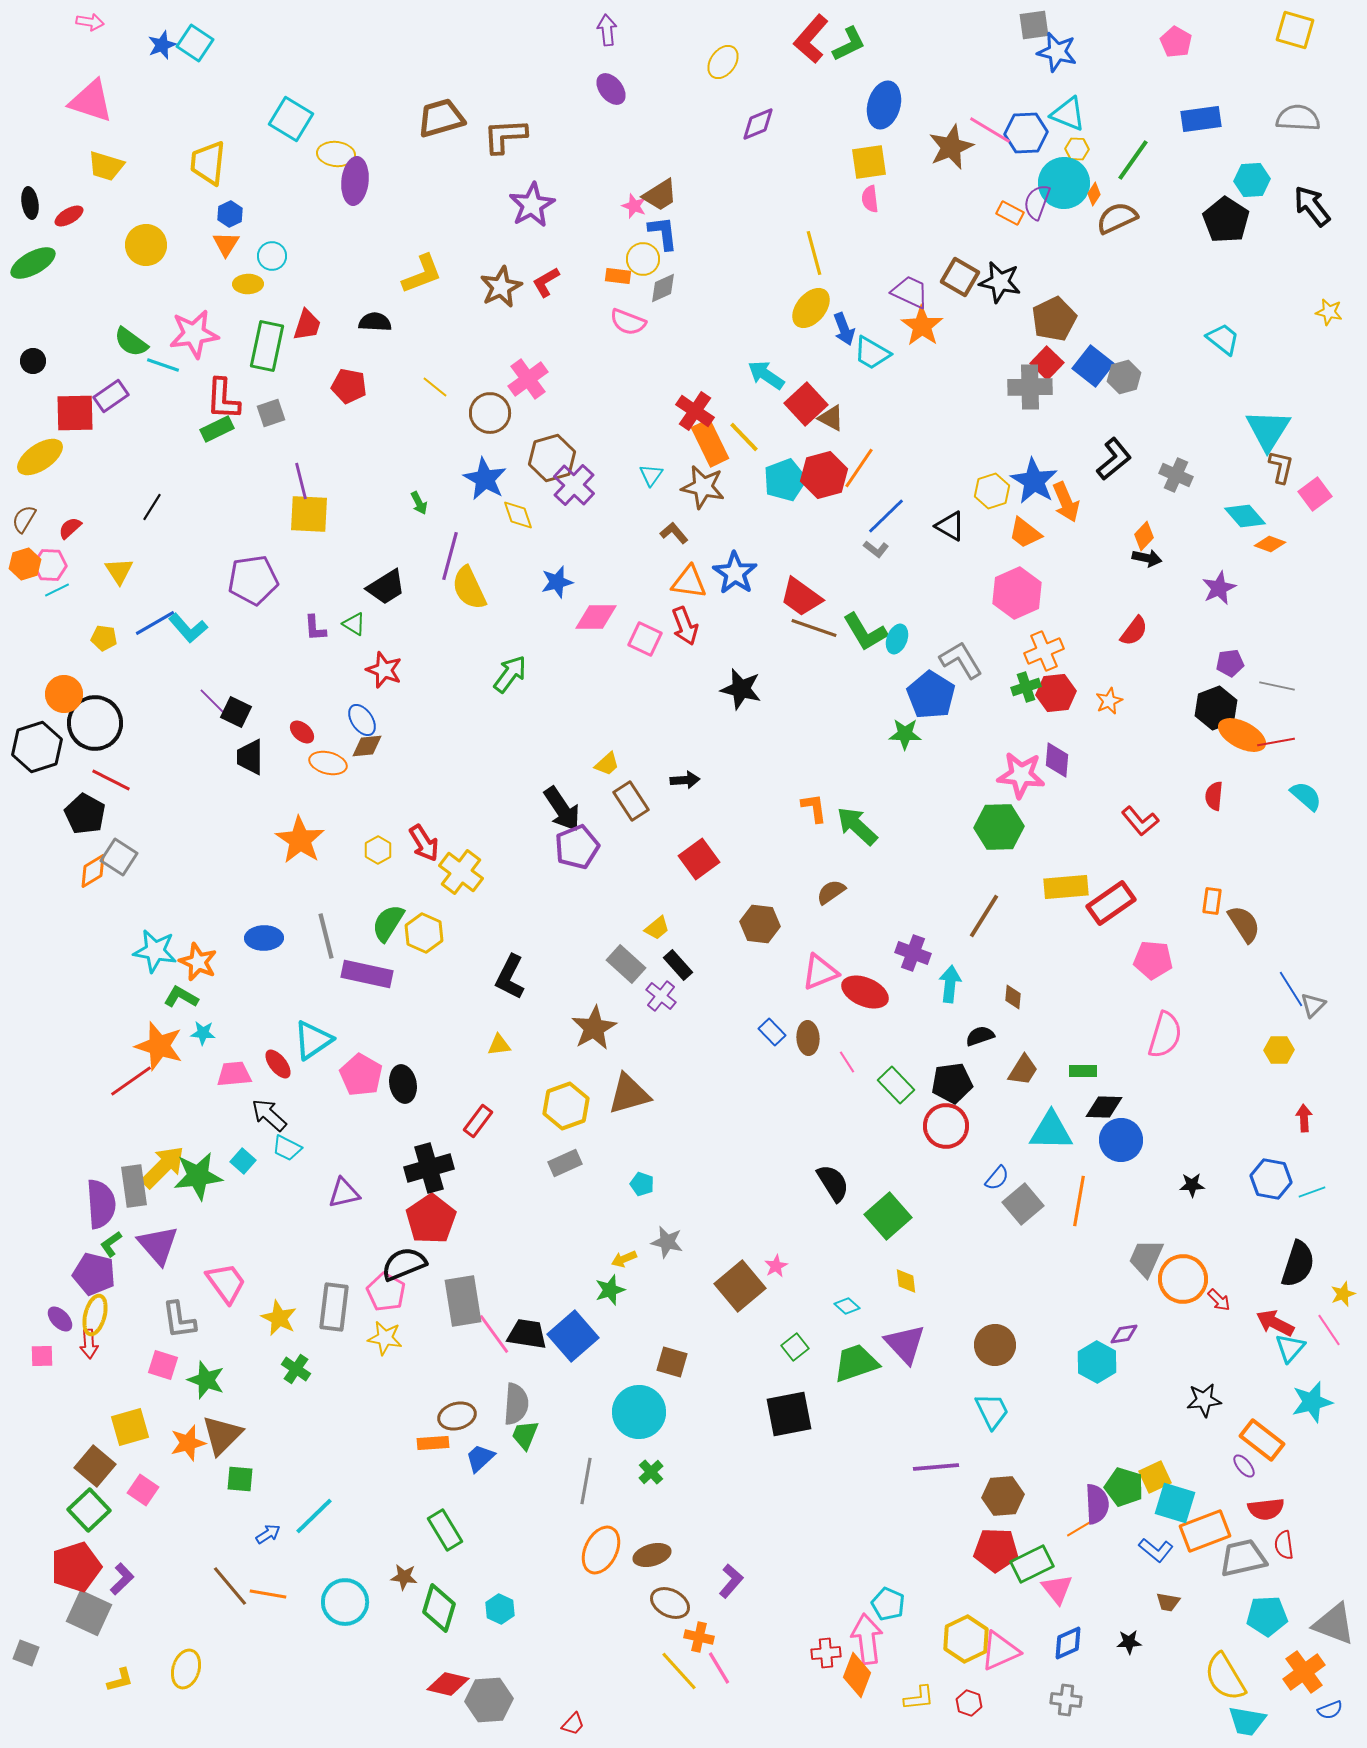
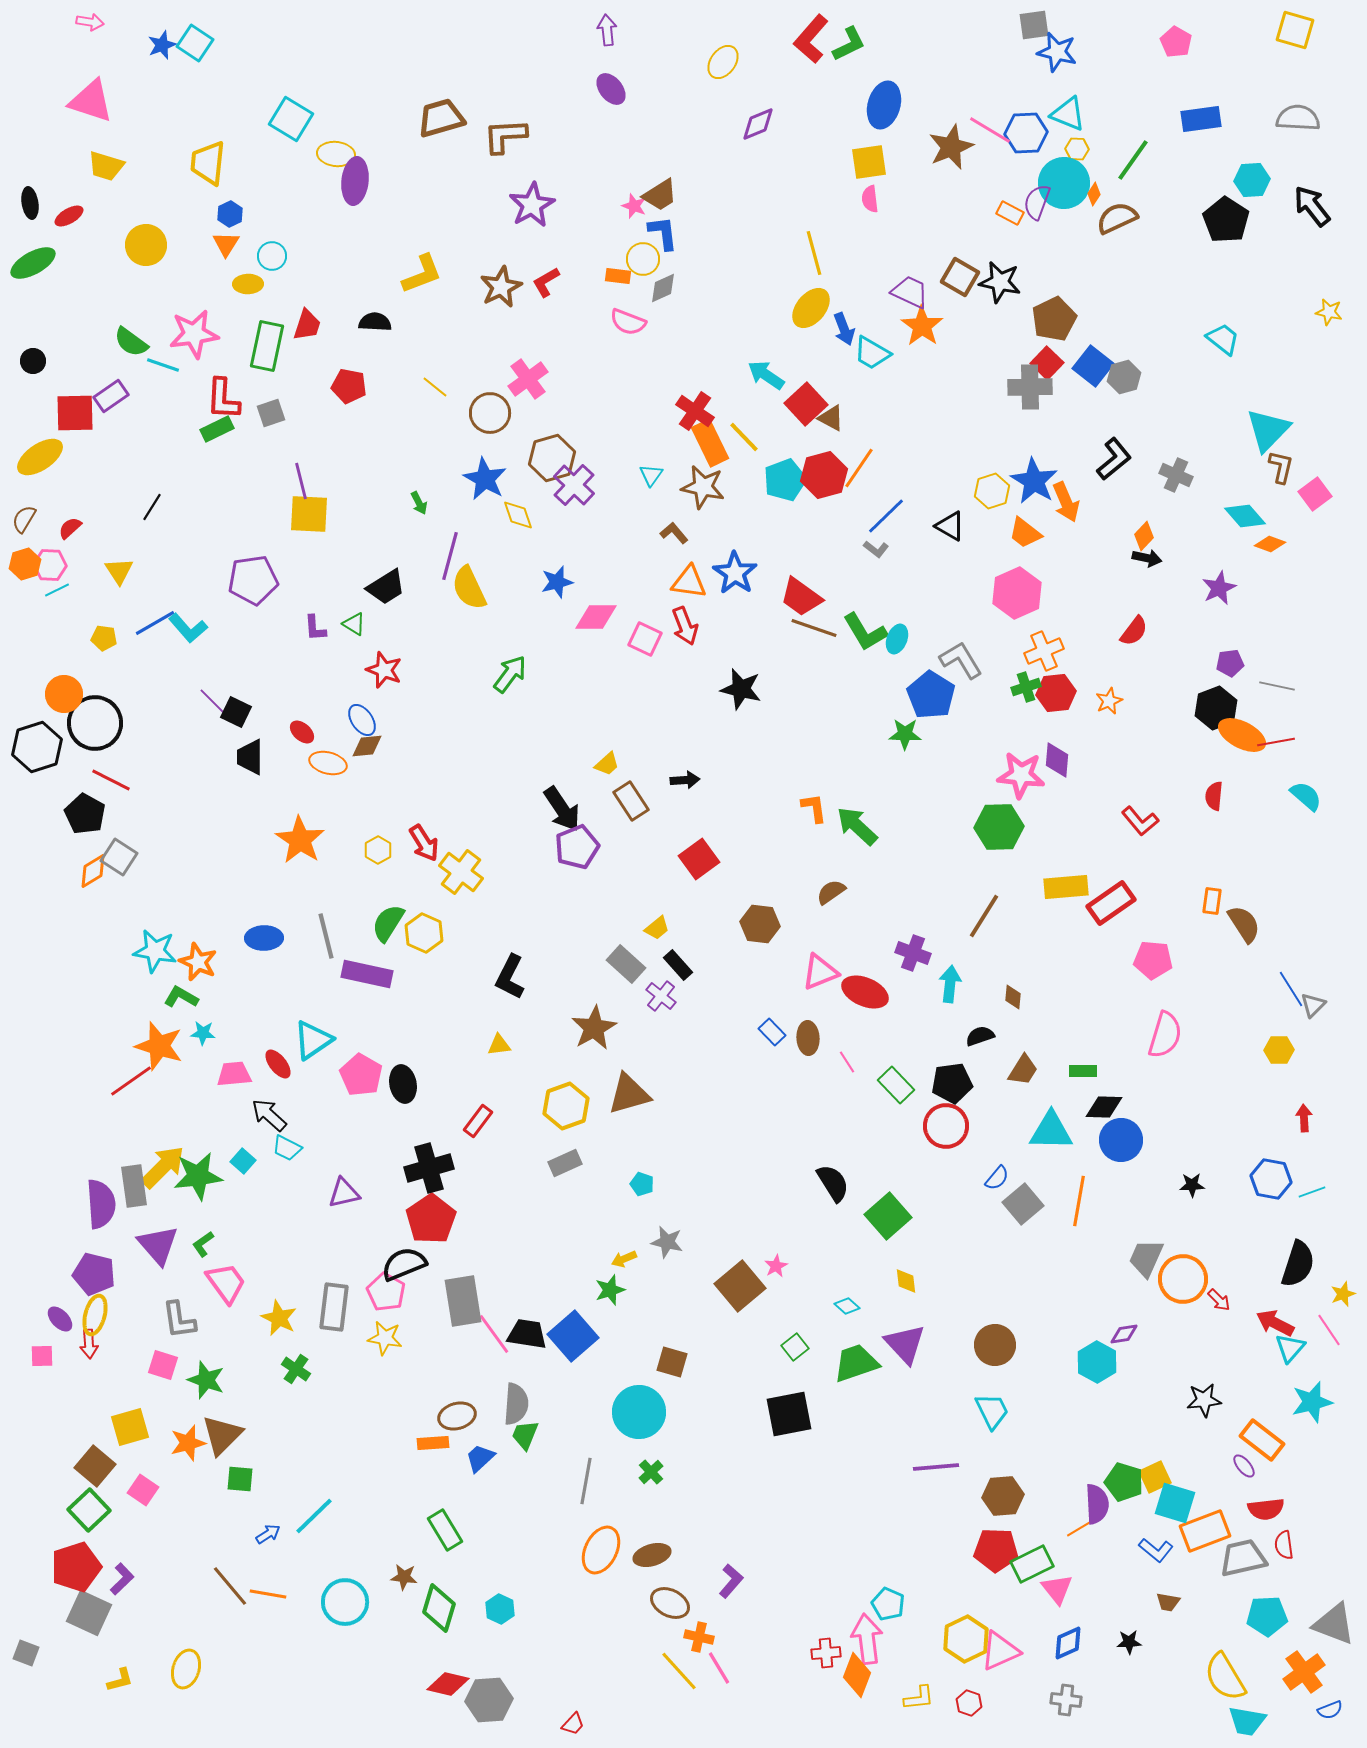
cyan triangle at (1268, 430): rotated 12 degrees clockwise
green L-shape at (111, 1244): moved 92 px right
green pentagon at (1124, 1487): moved 5 px up
